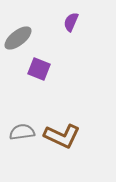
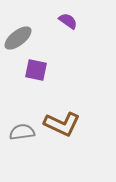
purple semicircle: moved 3 px left, 1 px up; rotated 102 degrees clockwise
purple square: moved 3 px left, 1 px down; rotated 10 degrees counterclockwise
brown L-shape: moved 12 px up
